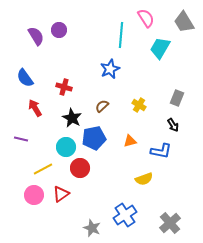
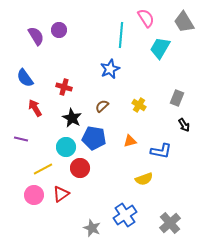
black arrow: moved 11 px right
blue pentagon: rotated 20 degrees clockwise
